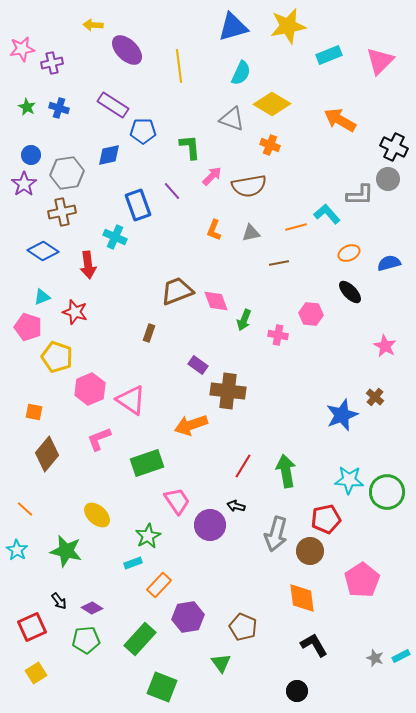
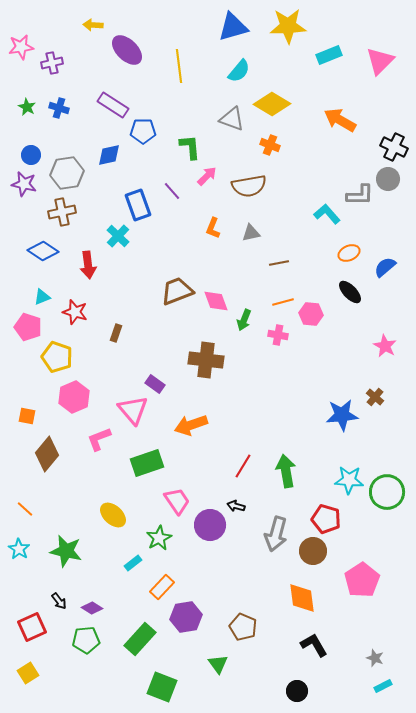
yellow star at (288, 26): rotated 9 degrees clockwise
pink star at (22, 49): moved 1 px left, 2 px up
cyan semicircle at (241, 73): moved 2 px left, 2 px up; rotated 15 degrees clockwise
pink arrow at (212, 176): moved 5 px left
purple star at (24, 184): rotated 25 degrees counterclockwise
orange line at (296, 227): moved 13 px left, 75 px down
orange L-shape at (214, 230): moved 1 px left, 2 px up
cyan cross at (115, 237): moved 3 px right, 1 px up; rotated 20 degrees clockwise
blue semicircle at (389, 263): moved 4 px left, 4 px down; rotated 25 degrees counterclockwise
brown rectangle at (149, 333): moved 33 px left
purple rectangle at (198, 365): moved 43 px left, 19 px down
pink hexagon at (90, 389): moved 16 px left, 8 px down
brown cross at (228, 391): moved 22 px left, 31 px up
pink triangle at (131, 400): moved 2 px right, 10 px down; rotated 16 degrees clockwise
orange square at (34, 412): moved 7 px left, 4 px down
blue star at (342, 415): rotated 16 degrees clockwise
yellow ellipse at (97, 515): moved 16 px right
red pentagon at (326, 519): rotated 28 degrees clockwise
green star at (148, 536): moved 11 px right, 2 px down
cyan star at (17, 550): moved 2 px right, 1 px up
brown circle at (310, 551): moved 3 px right
cyan rectangle at (133, 563): rotated 18 degrees counterclockwise
orange rectangle at (159, 585): moved 3 px right, 2 px down
purple hexagon at (188, 617): moved 2 px left
cyan rectangle at (401, 656): moved 18 px left, 30 px down
green triangle at (221, 663): moved 3 px left, 1 px down
yellow square at (36, 673): moved 8 px left
